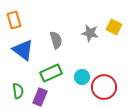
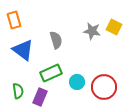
gray star: moved 2 px right, 2 px up
cyan circle: moved 5 px left, 5 px down
